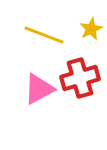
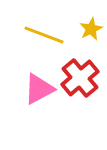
red cross: rotated 24 degrees counterclockwise
